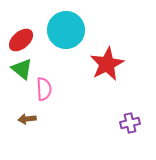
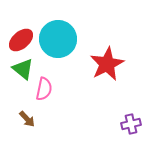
cyan circle: moved 8 px left, 9 px down
green triangle: moved 1 px right
pink semicircle: rotated 15 degrees clockwise
brown arrow: rotated 126 degrees counterclockwise
purple cross: moved 1 px right, 1 px down
